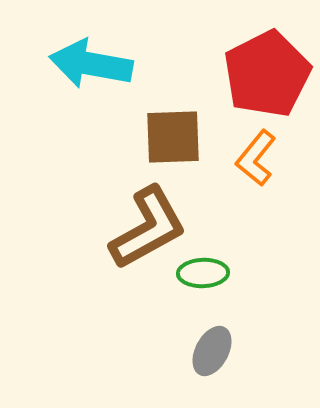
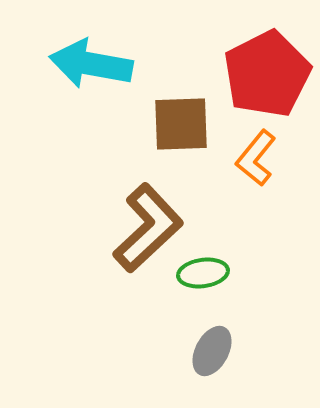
brown square: moved 8 px right, 13 px up
brown L-shape: rotated 14 degrees counterclockwise
green ellipse: rotated 6 degrees counterclockwise
